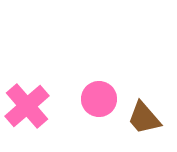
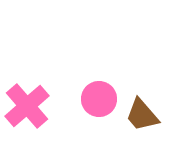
brown trapezoid: moved 2 px left, 3 px up
